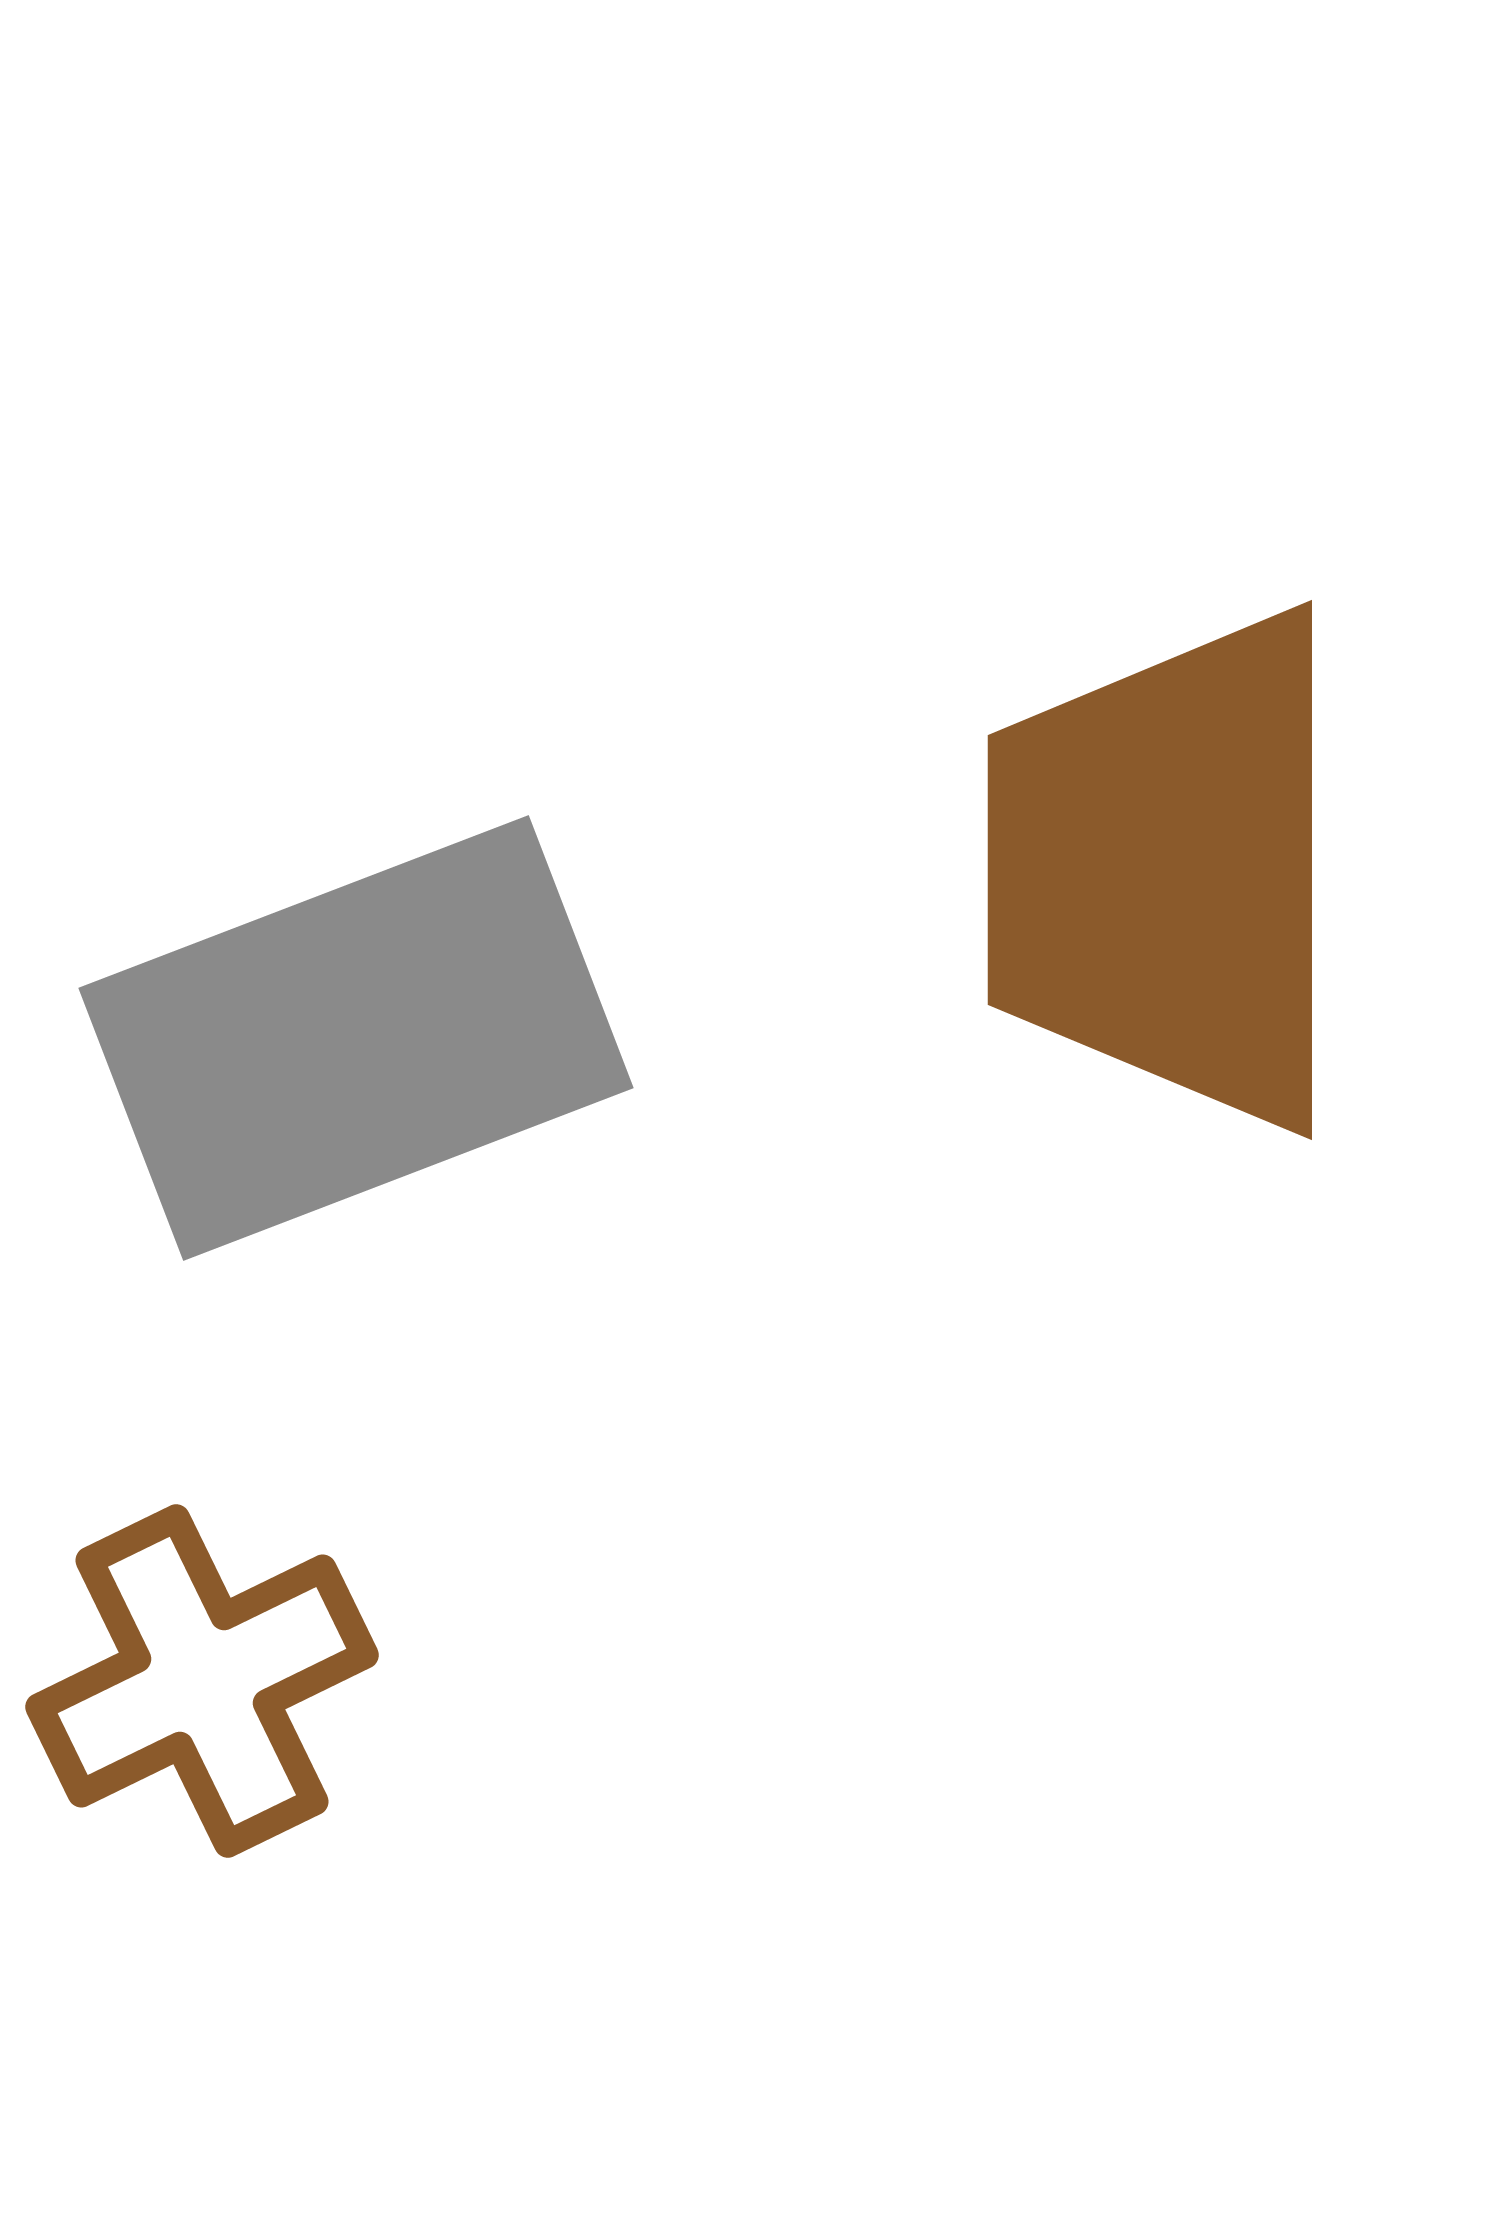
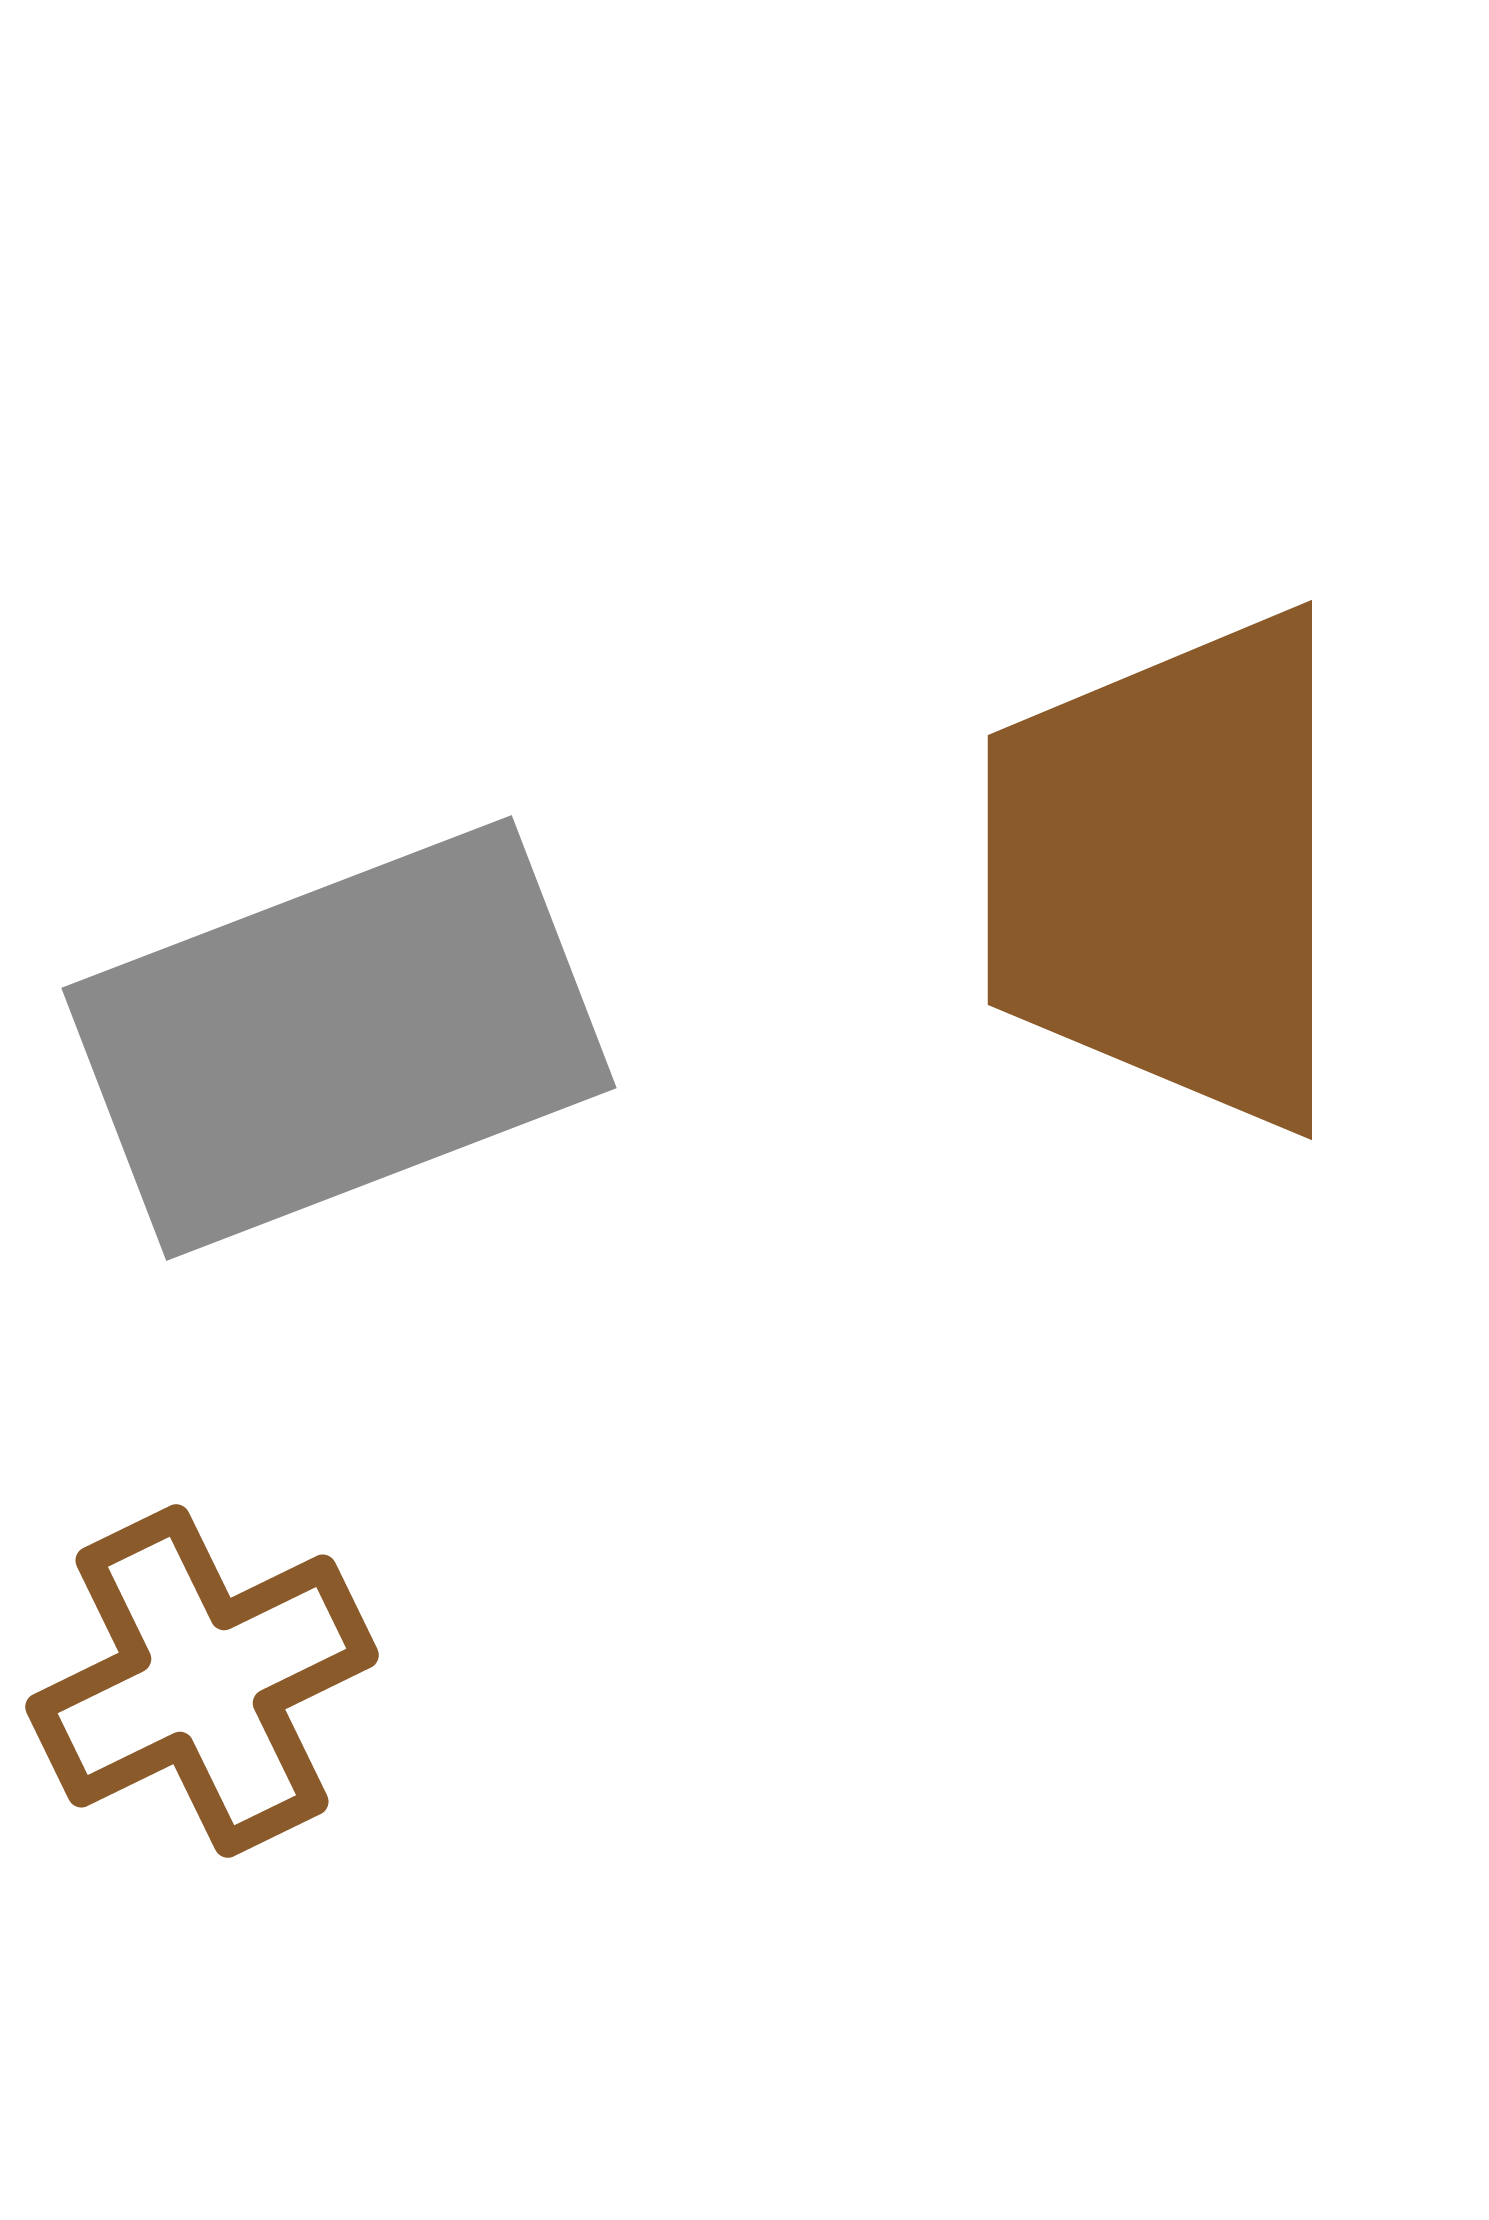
gray rectangle: moved 17 px left
